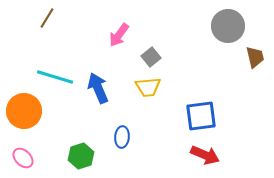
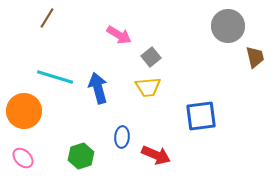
pink arrow: rotated 95 degrees counterclockwise
blue arrow: rotated 8 degrees clockwise
red arrow: moved 49 px left
